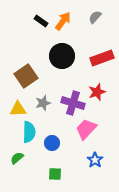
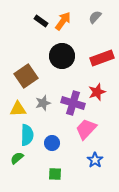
cyan semicircle: moved 2 px left, 3 px down
